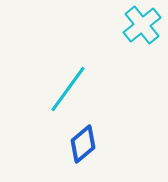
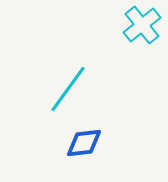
blue diamond: moved 1 px right, 1 px up; rotated 33 degrees clockwise
